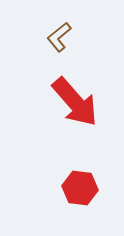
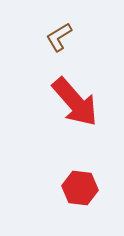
brown L-shape: rotated 8 degrees clockwise
